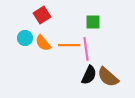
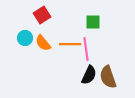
orange line: moved 1 px right, 1 px up
brown semicircle: rotated 30 degrees clockwise
